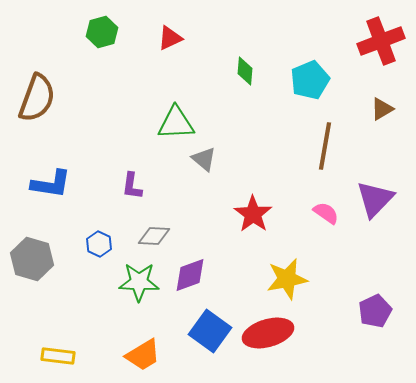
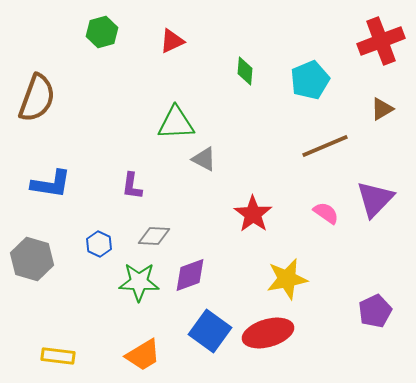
red triangle: moved 2 px right, 3 px down
brown line: rotated 57 degrees clockwise
gray triangle: rotated 12 degrees counterclockwise
